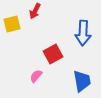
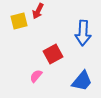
red arrow: moved 3 px right
yellow square: moved 7 px right, 3 px up
blue trapezoid: rotated 50 degrees clockwise
